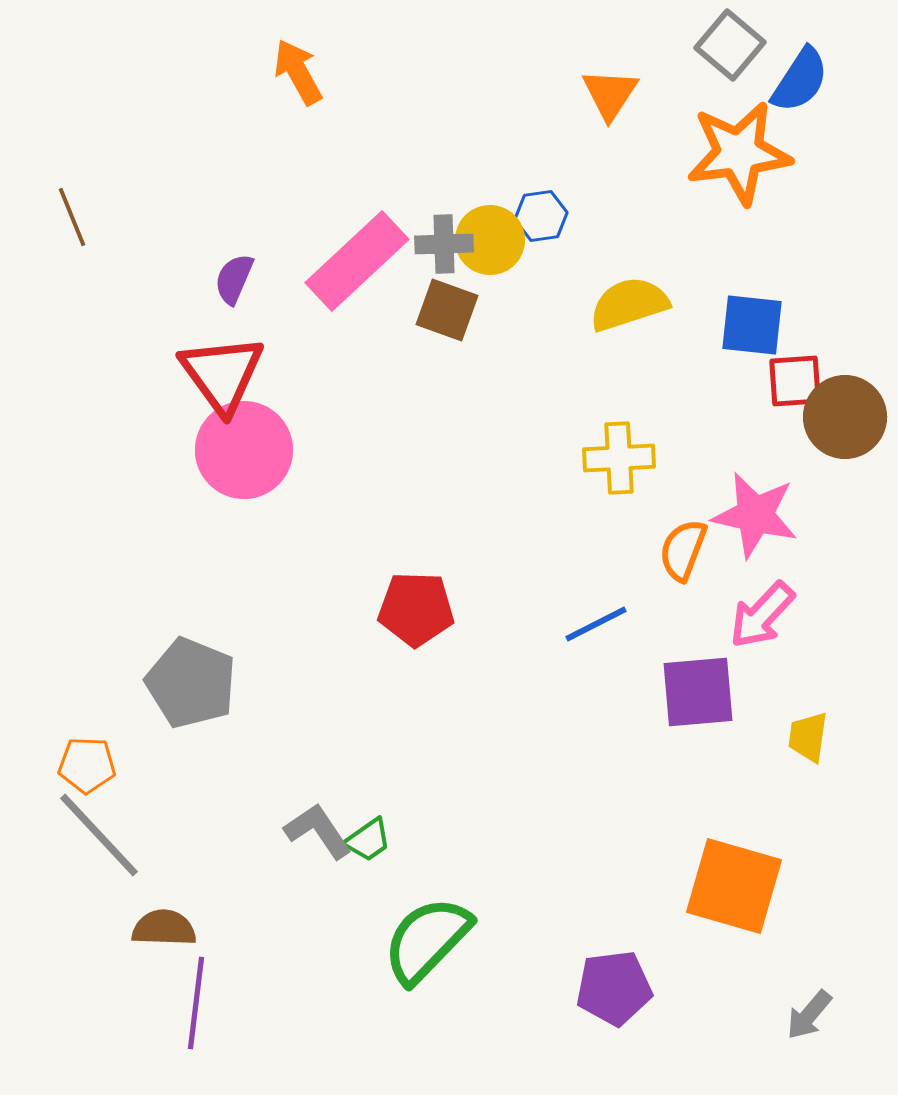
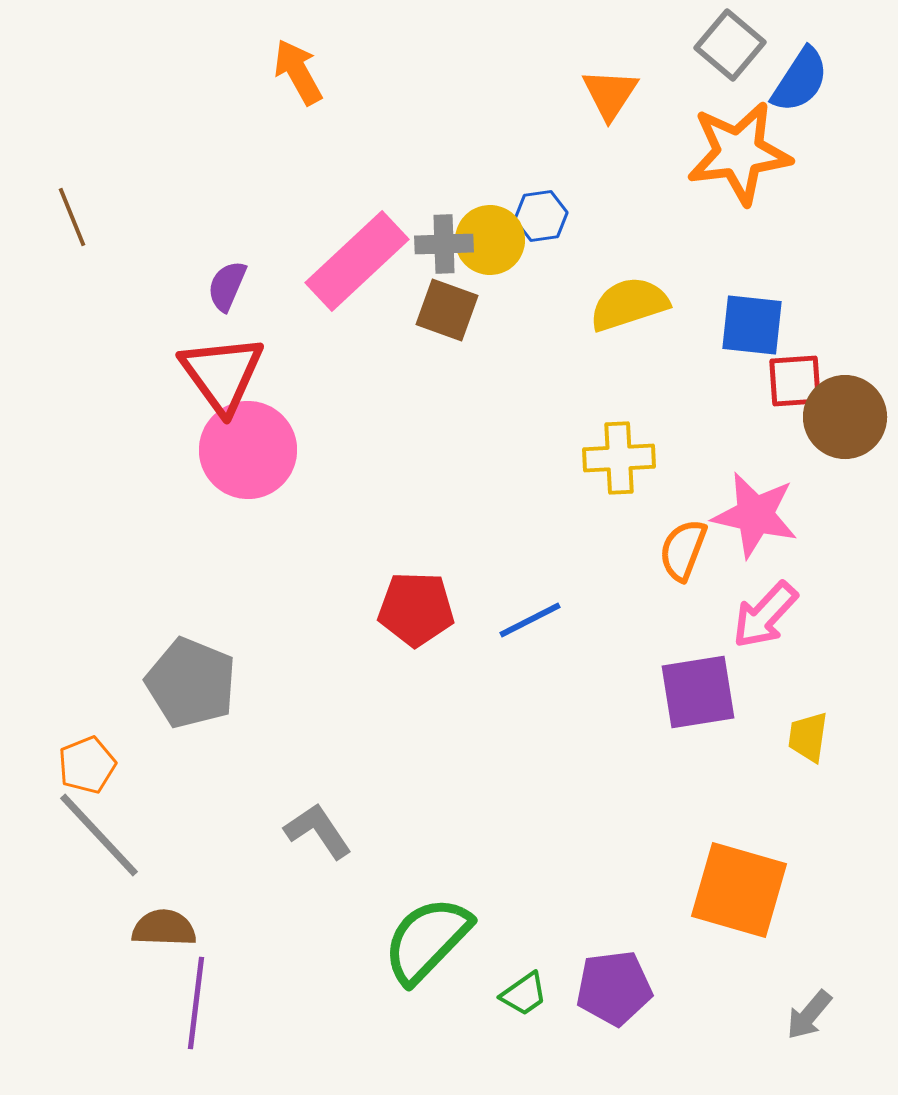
purple semicircle: moved 7 px left, 7 px down
pink circle: moved 4 px right
pink arrow: moved 3 px right
blue line: moved 66 px left, 4 px up
purple square: rotated 4 degrees counterclockwise
orange pentagon: rotated 24 degrees counterclockwise
green trapezoid: moved 156 px right, 154 px down
orange square: moved 5 px right, 4 px down
